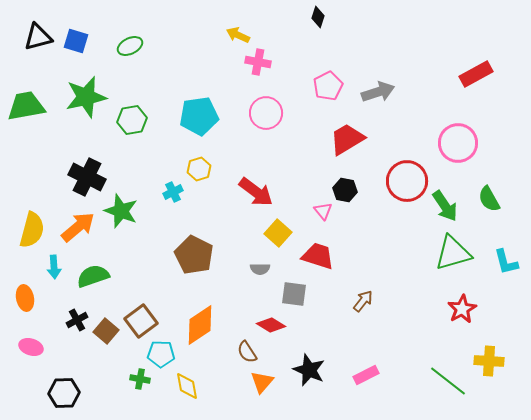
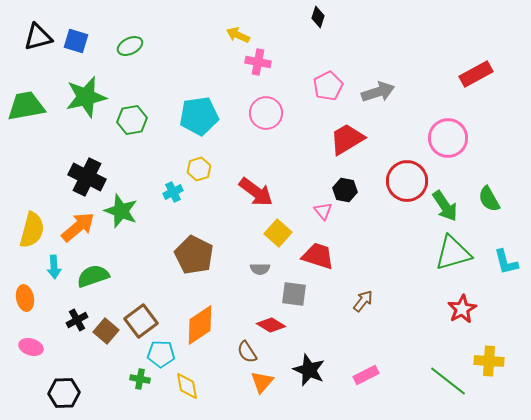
pink circle at (458, 143): moved 10 px left, 5 px up
